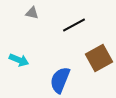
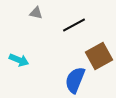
gray triangle: moved 4 px right
brown square: moved 2 px up
blue semicircle: moved 15 px right
